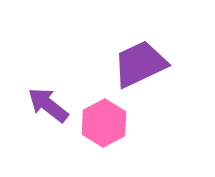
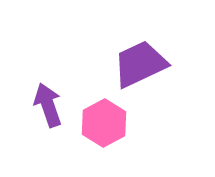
purple arrow: rotated 33 degrees clockwise
